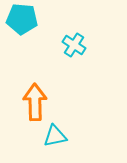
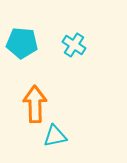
cyan pentagon: moved 24 px down
orange arrow: moved 2 px down
